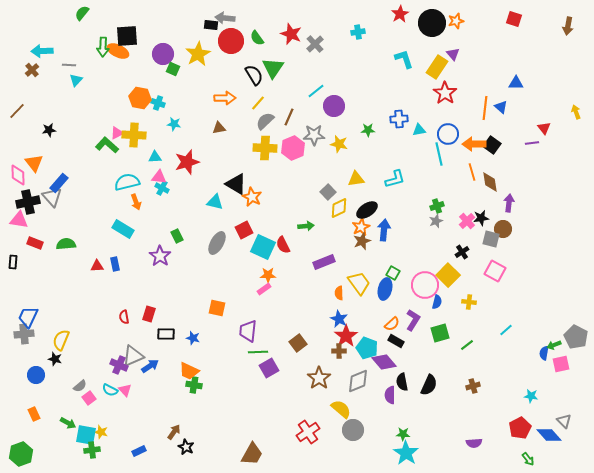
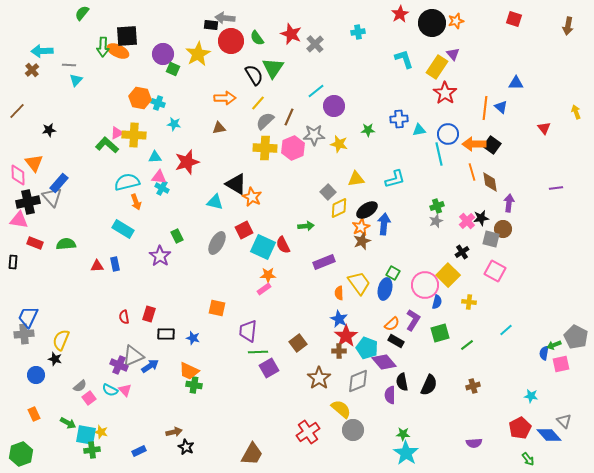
purple line at (532, 143): moved 24 px right, 45 px down
blue arrow at (384, 230): moved 6 px up
brown arrow at (174, 432): rotated 42 degrees clockwise
